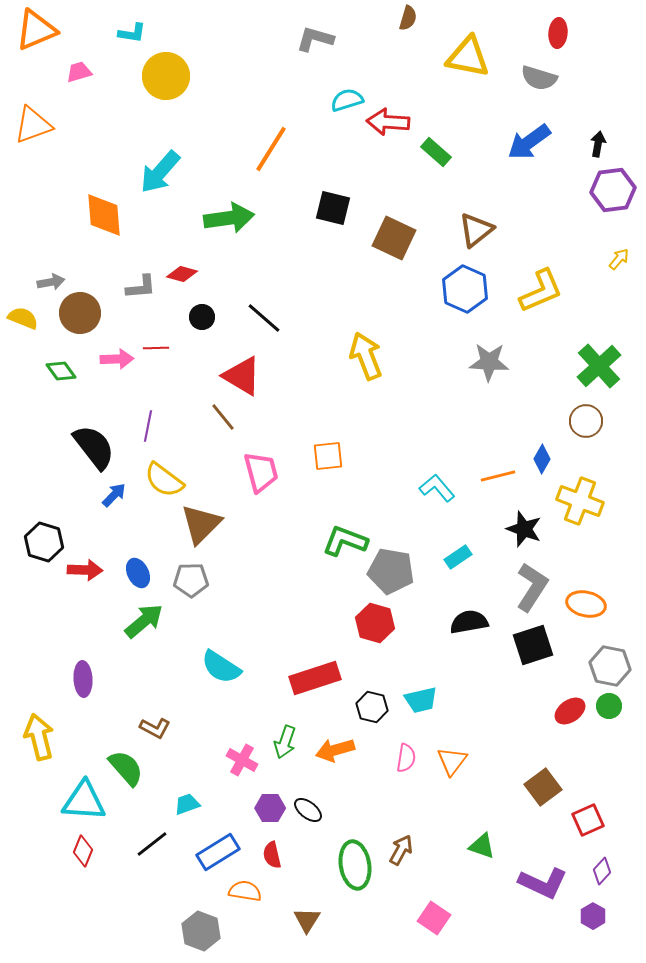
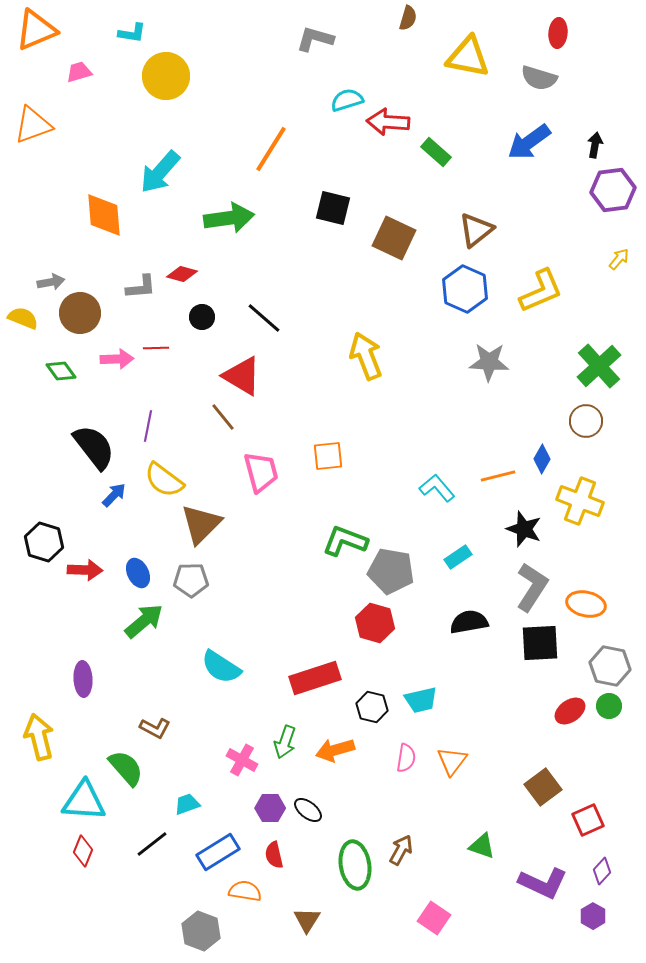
black arrow at (598, 144): moved 3 px left, 1 px down
black square at (533, 645): moved 7 px right, 2 px up; rotated 15 degrees clockwise
red semicircle at (272, 855): moved 2 px right
